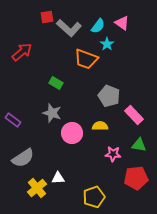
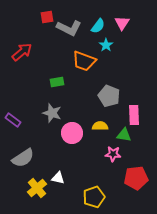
pink triangle: rotated 28 degrees clockwise
gray L-shape: rotated 15 degrees counterclockwise
cyan star: moved 1 px left, 1 px down
orange trapezoid: moved 2 px left, 2 px down
green rectangle: moved 1 px right, 1 px up; rotated 40 degrees counterclockwise
pink rectangle: rotated 42 degrees clockwise
green triangle: moved 15 px left, 10 px up
white triangle: rotated 16 degrees clockwise
